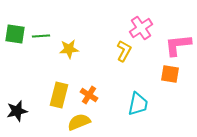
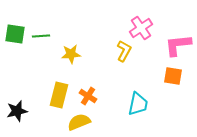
yellow star: moved 2 px right, 5 px down
orange square: moved 3 px right, 2 px down
orange cross: moved 1 px left, 1 px down
